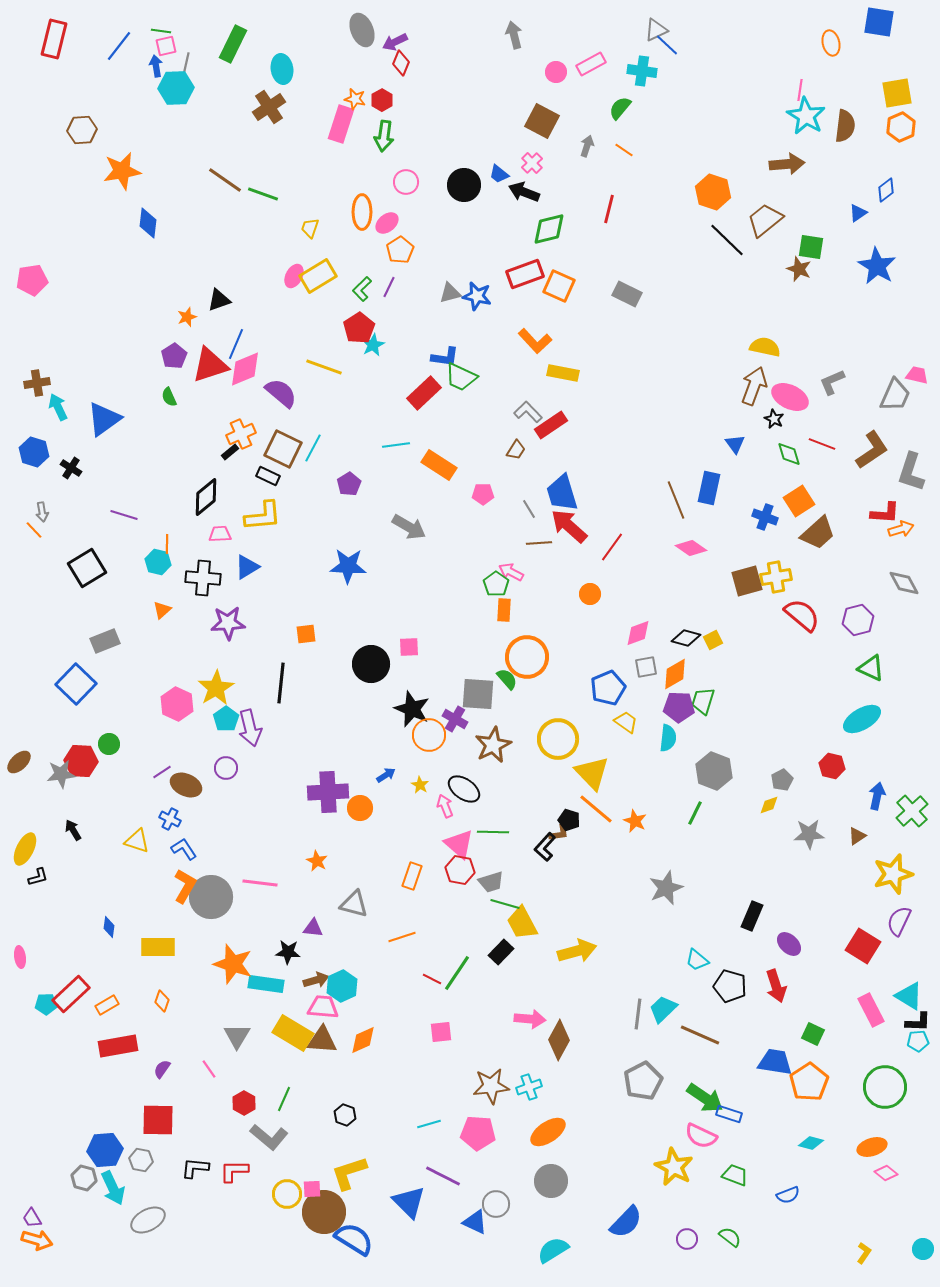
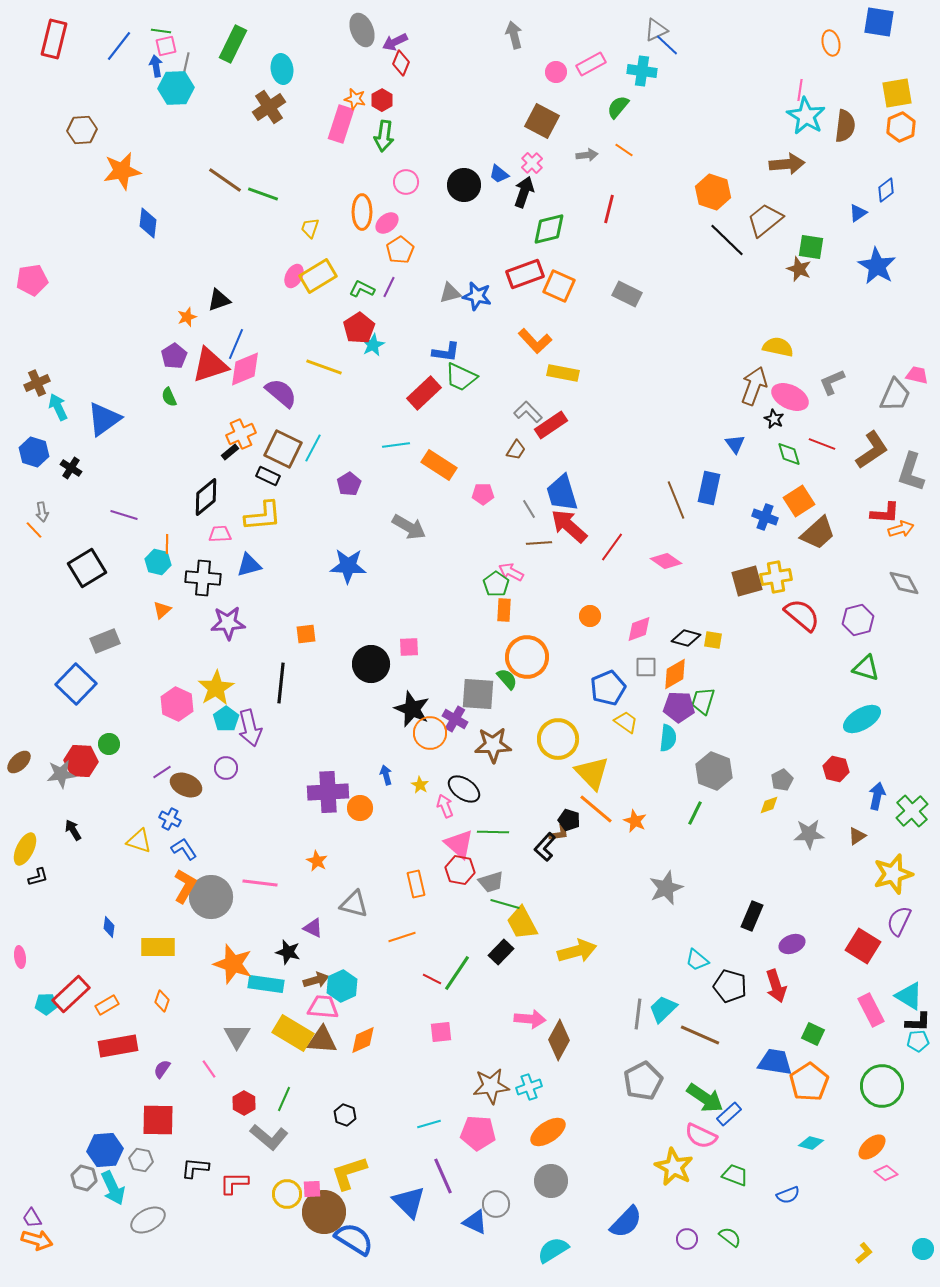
green semicircle at (620, 108): moved 2 px left, 1 px up
gray arrow at (587, 146): moved 9 px down; rotated 65 degrees clockwise
black arrow at (524, 192): rotated 88 degrees clockwise
green L-shape at (362, 289): rotated 70 degrees clockwise
yellow semicircle at (765, 347): moved 13 px right
blue L-shape at (445, 357): moved 1 px right, 5 px up
brown cross at (37, 383): rotated 15 degrees counterclockwise
pink diamond at (691, 548): moved 25 px left, 13 px down
blue triangle at (247, 567): moved 2 px right, 2 px up; rotated 16 degrees clockwise
orange circle at (590, 594): moved 22 px down
pink diamond at (638, 633): moved 1 px right, 4 px up
yellow square at (713, 640): rotated 36 degrees clockwise
gray square at (646, 667): rotated 10 degrees clockwise
green triangle at (871, 668): moved 5 px left; rotated 8 degrees counterclockwise
orange circle at (429, 735): moved 1 px right, 2 px up
brown star at (493, 745): rotated 24 degrees clockwise
red hexagon at (832, 766): moved 4 px right, 3 px down
blue arrow at (386, 775): rotated 72 degrees counterclockwise
yellow triangle at (137, 841): moved 2 px right
orange rectangle at (412, 876): moved 4 px right, 8 px down; rotated 32 degrees counterclockwise
purple triangle at (313, 928): rotated 20 degrees clockwise
purple ellipse at (789, 944): moved 3 px right; rotated 65 degrees counterclockwise
black star at (288, 952): rotated 10 degrees clockwise
green circle at (885, 1087): moved 3 px left, 1 px up
blue rectangle at (729, 1114): rotated 60 degrees counterclockwise
orange ellipse at (872, 1147): rotated 24 degrees counterclockwise
red L-shape at (234, 1171): moved 12 px down
purple line at (443, 1176): rotated 39 degrees clockwise
yellow L-shape at (864, 1253): rotated 15 degrees clockwise
